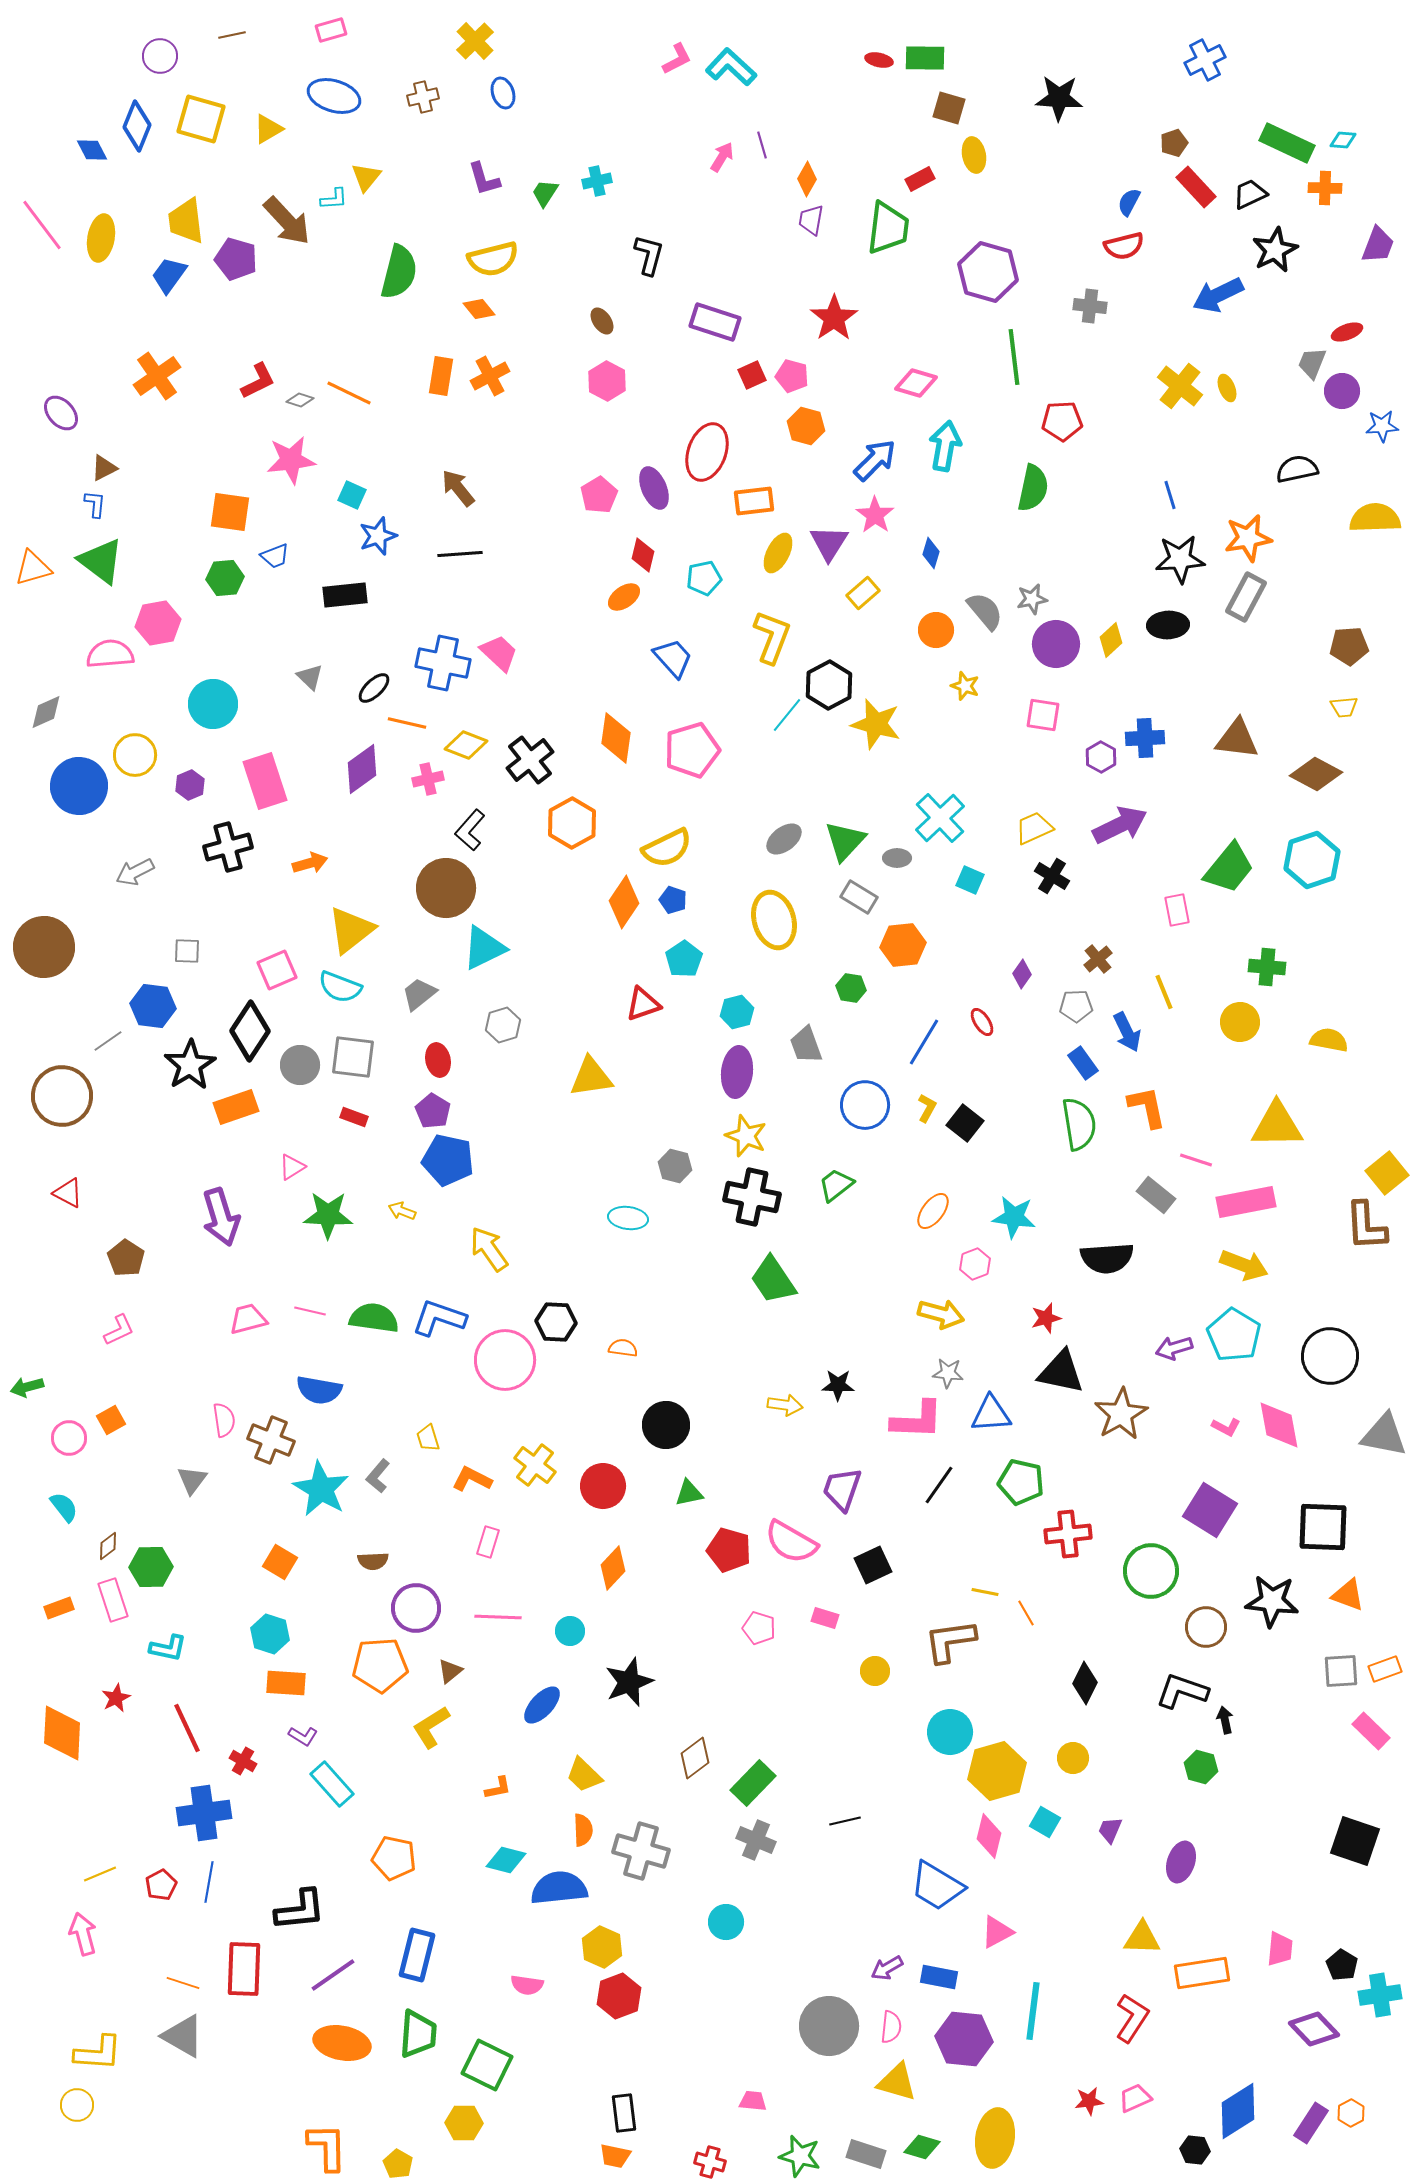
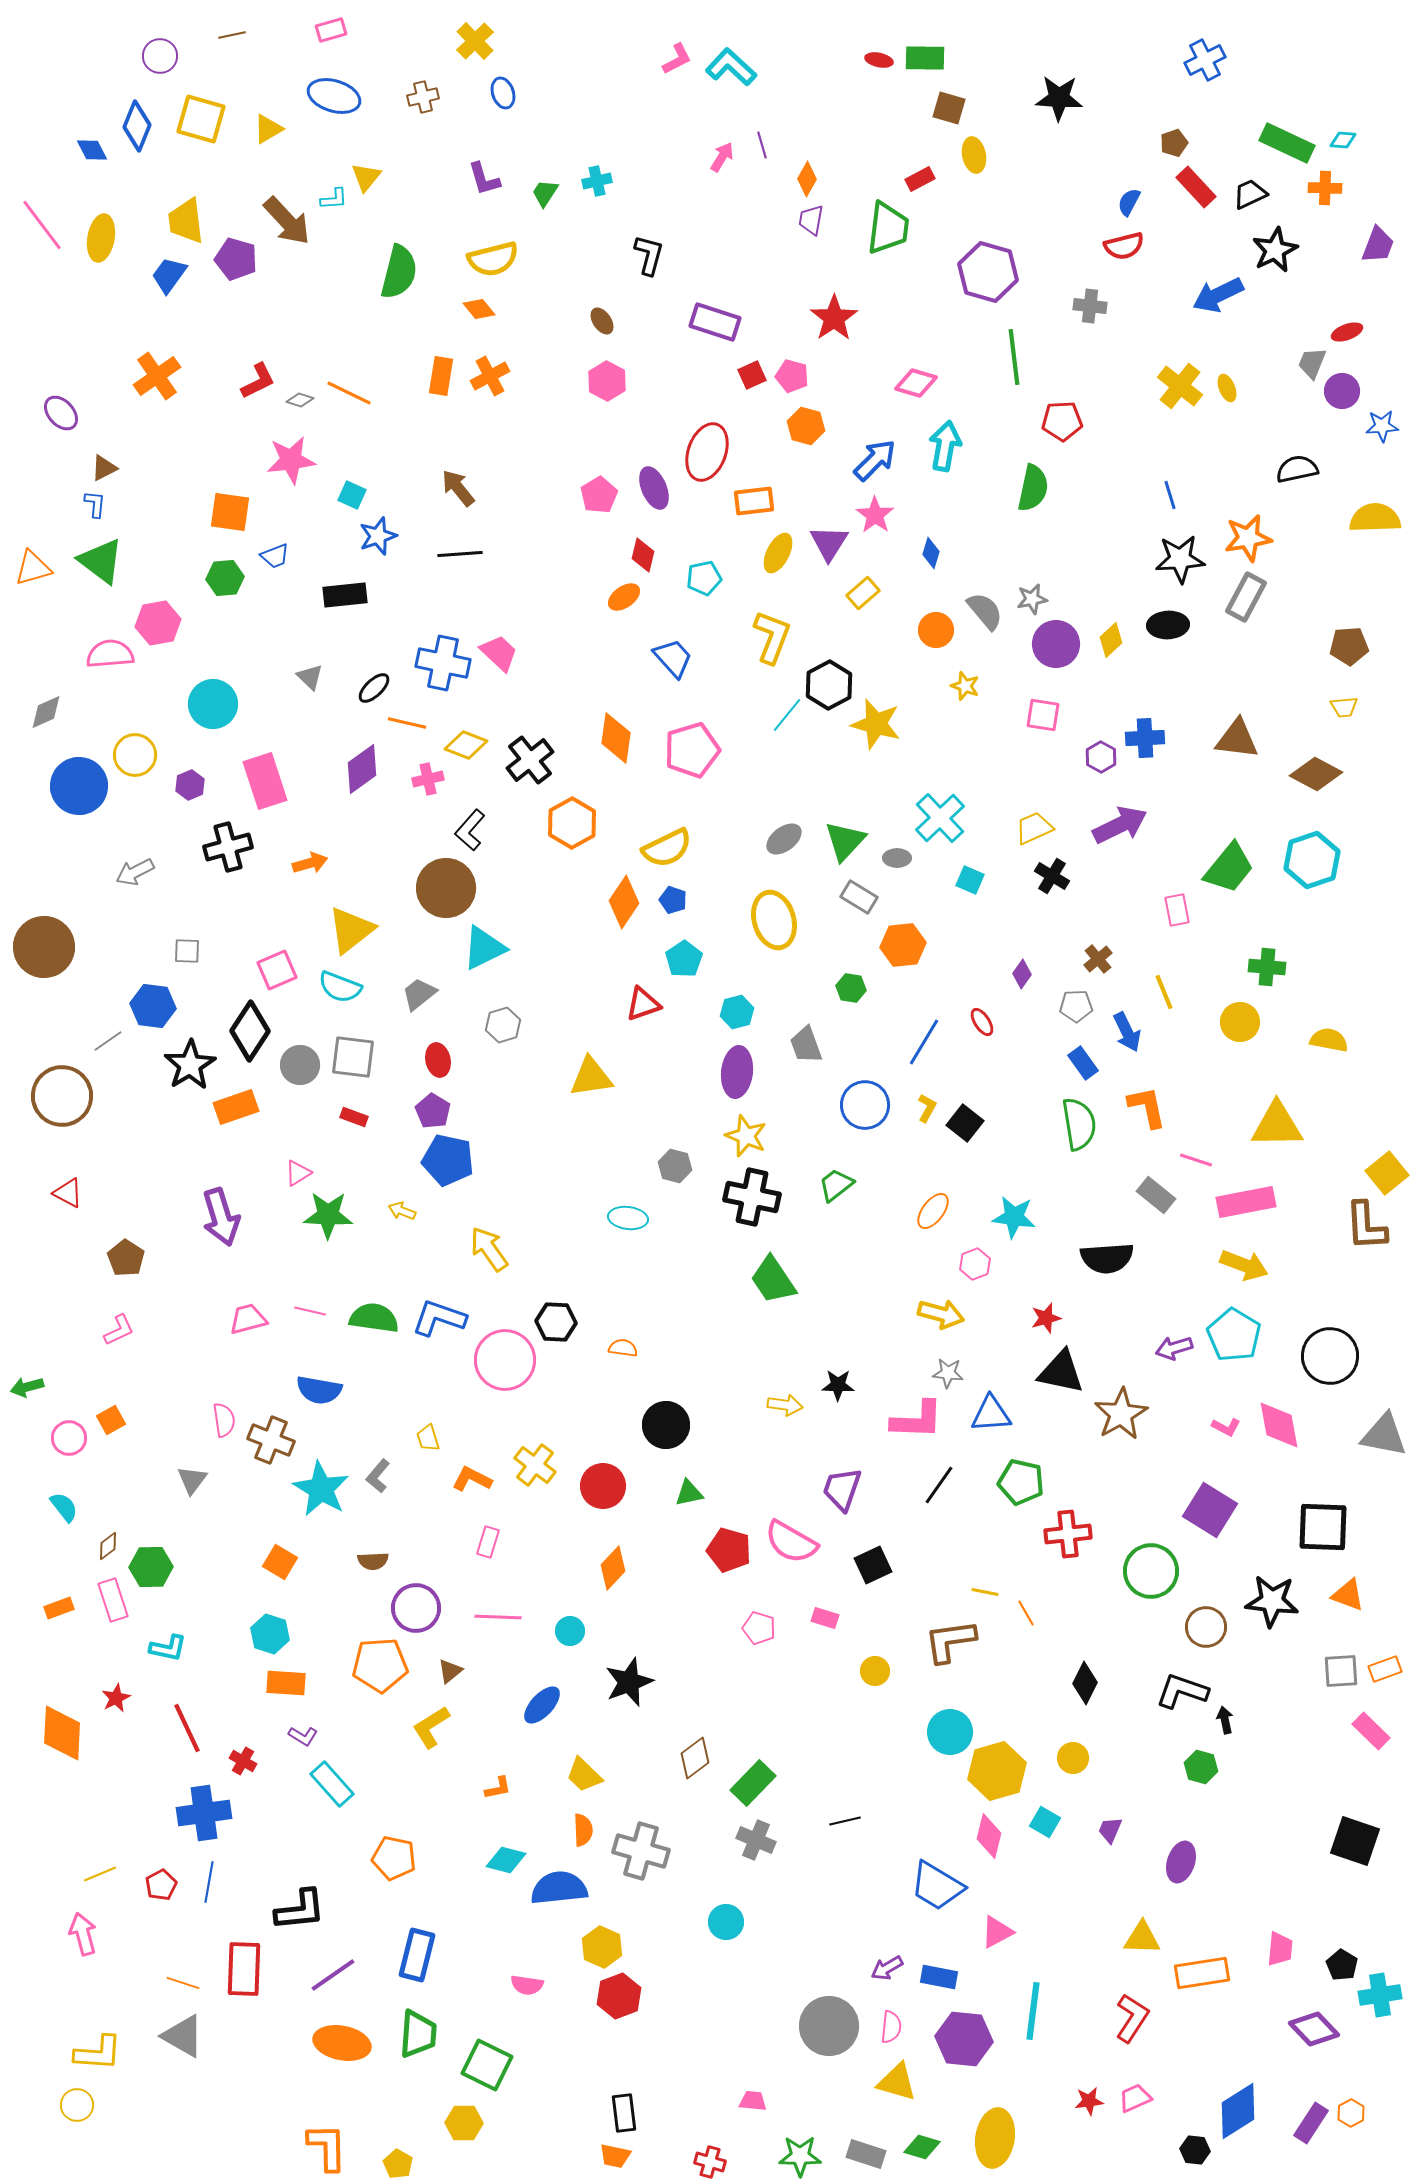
pink triangle at (292, 1167): moved 6 px right, 6 px down
green star at (800, 2156): rotated 15 degrees counterclockwise
